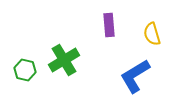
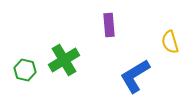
yellow semicircle: moved 18 px right, 8 px down
